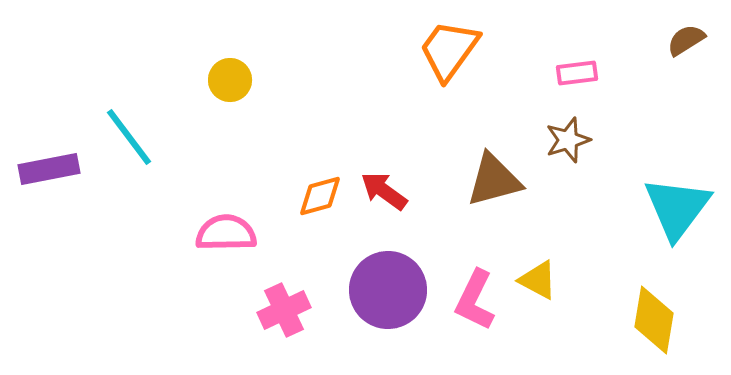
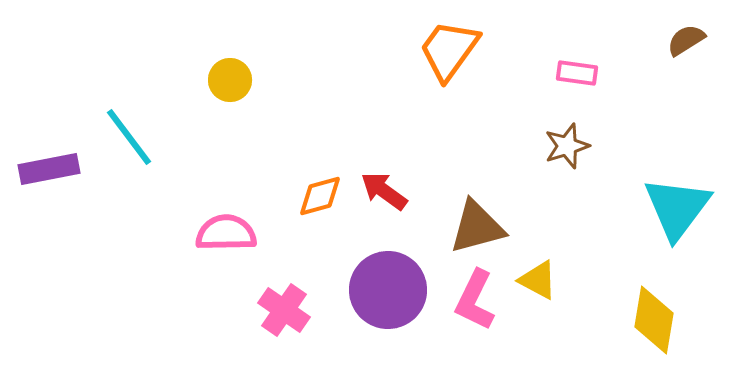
pink rectangle: rotated 15 degrees clockwise
brown star: moved 1 px left, 6 px down
brown triangle: moved 17 px left, 47 px down
pink cross: rotated 30 degrees counterclockwise
